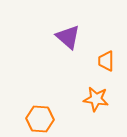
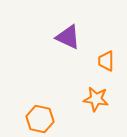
purple triangle: rotated 16 degrees counterclockwise
orange hexagon: rotated 8 degrees clockwise
